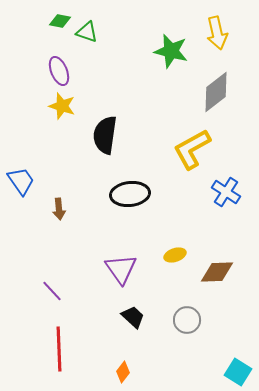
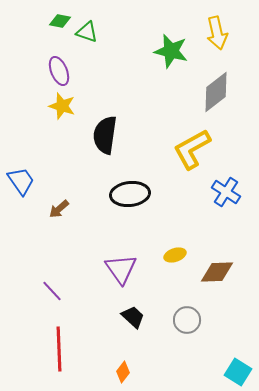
brown arrow: rotated 55 degrees clockwise
